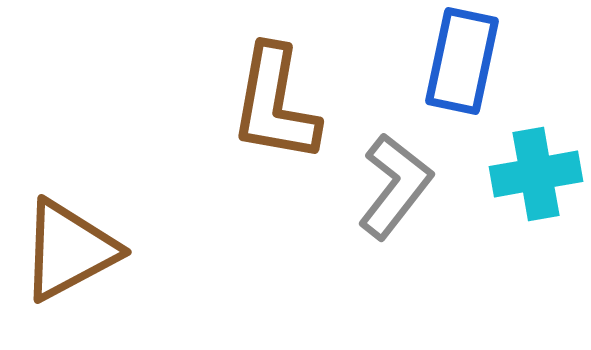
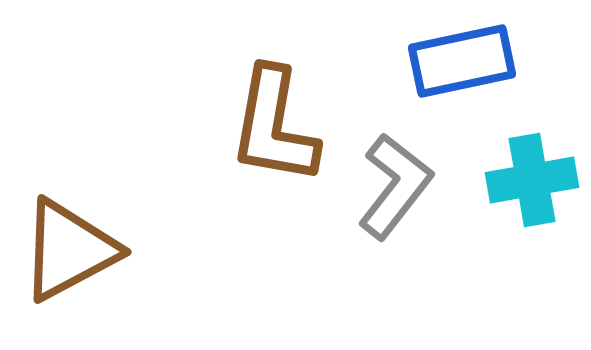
blue rectangle: rotated 66 degrees clockwise
brown L-shape: moved 1 px left, 22 px down
cyan cross: moved 4 px left, 6 px down
